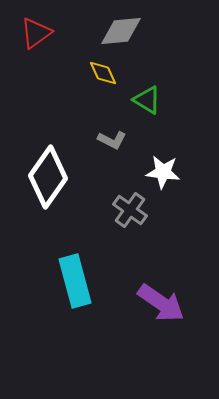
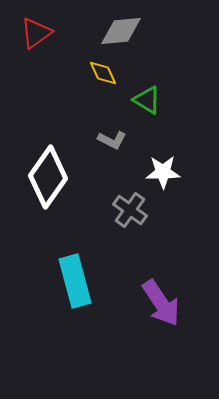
white star: rotated 8 degrees counterclockwise
purple arrow: rotated 21 degrees clockwise
